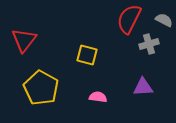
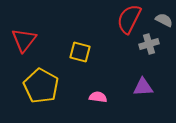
yellow square: moved 7 px left, 3 px up
yellow pentagon: moved 2 px up
